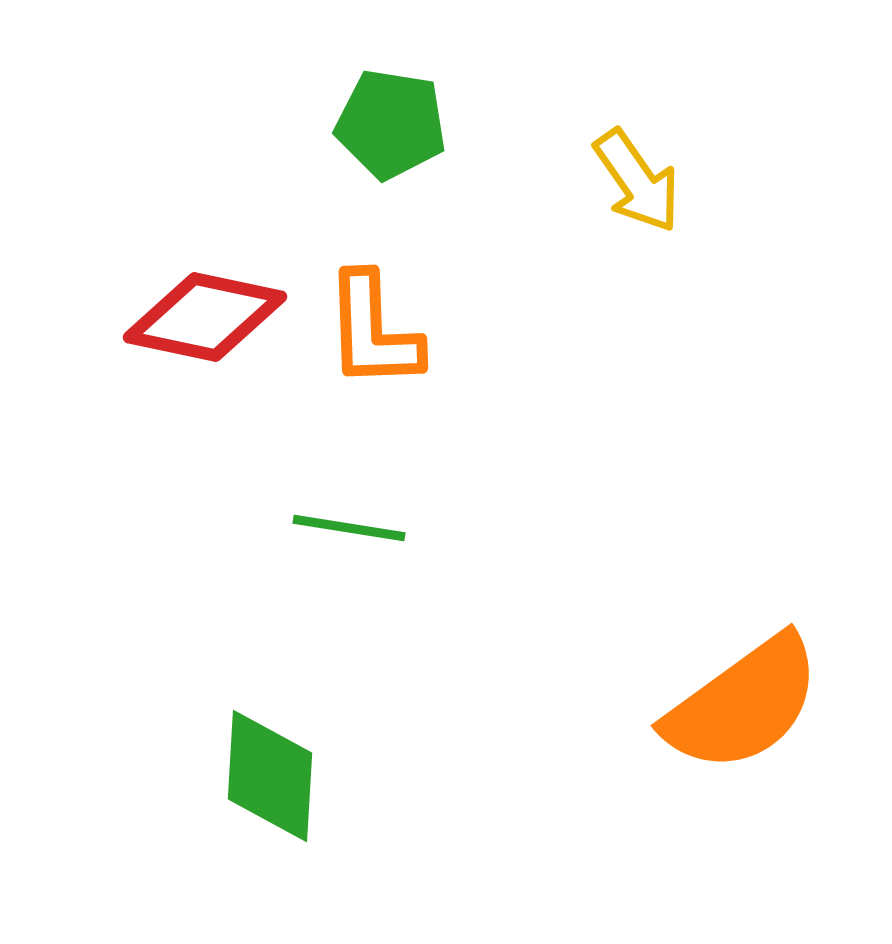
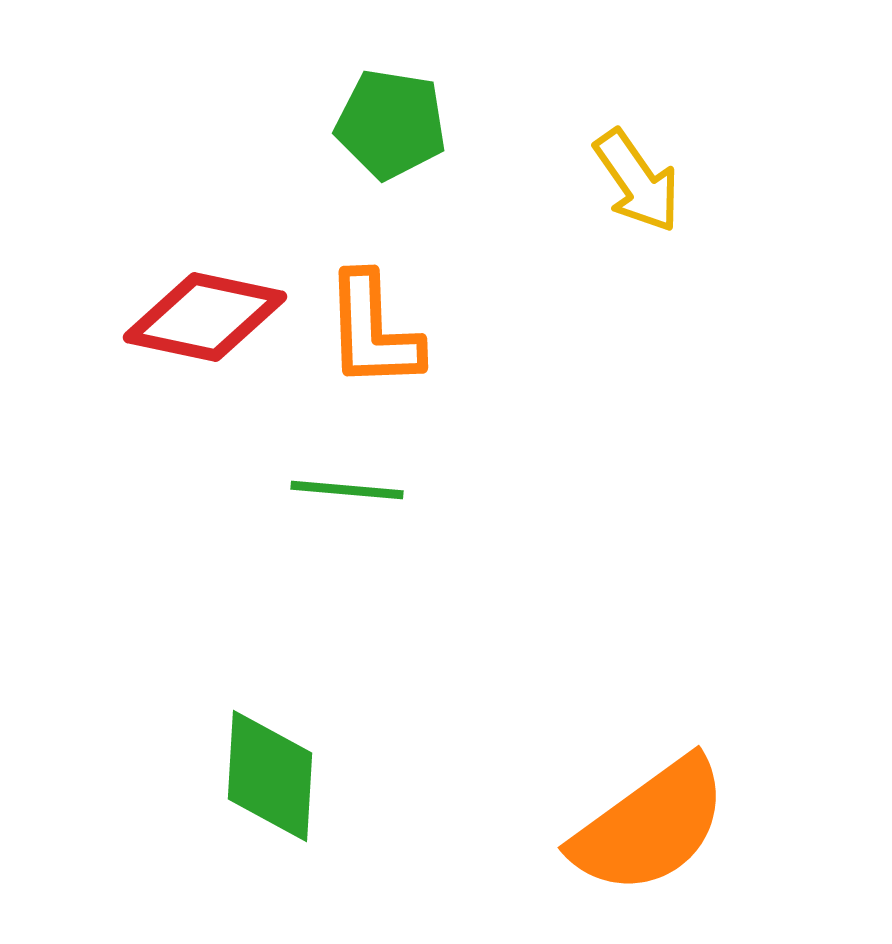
green line: moved 2 px left, 38 px up; rotated 4 degrees counterclockwise
orange semicircle: moved 93 px left, 122 px down
